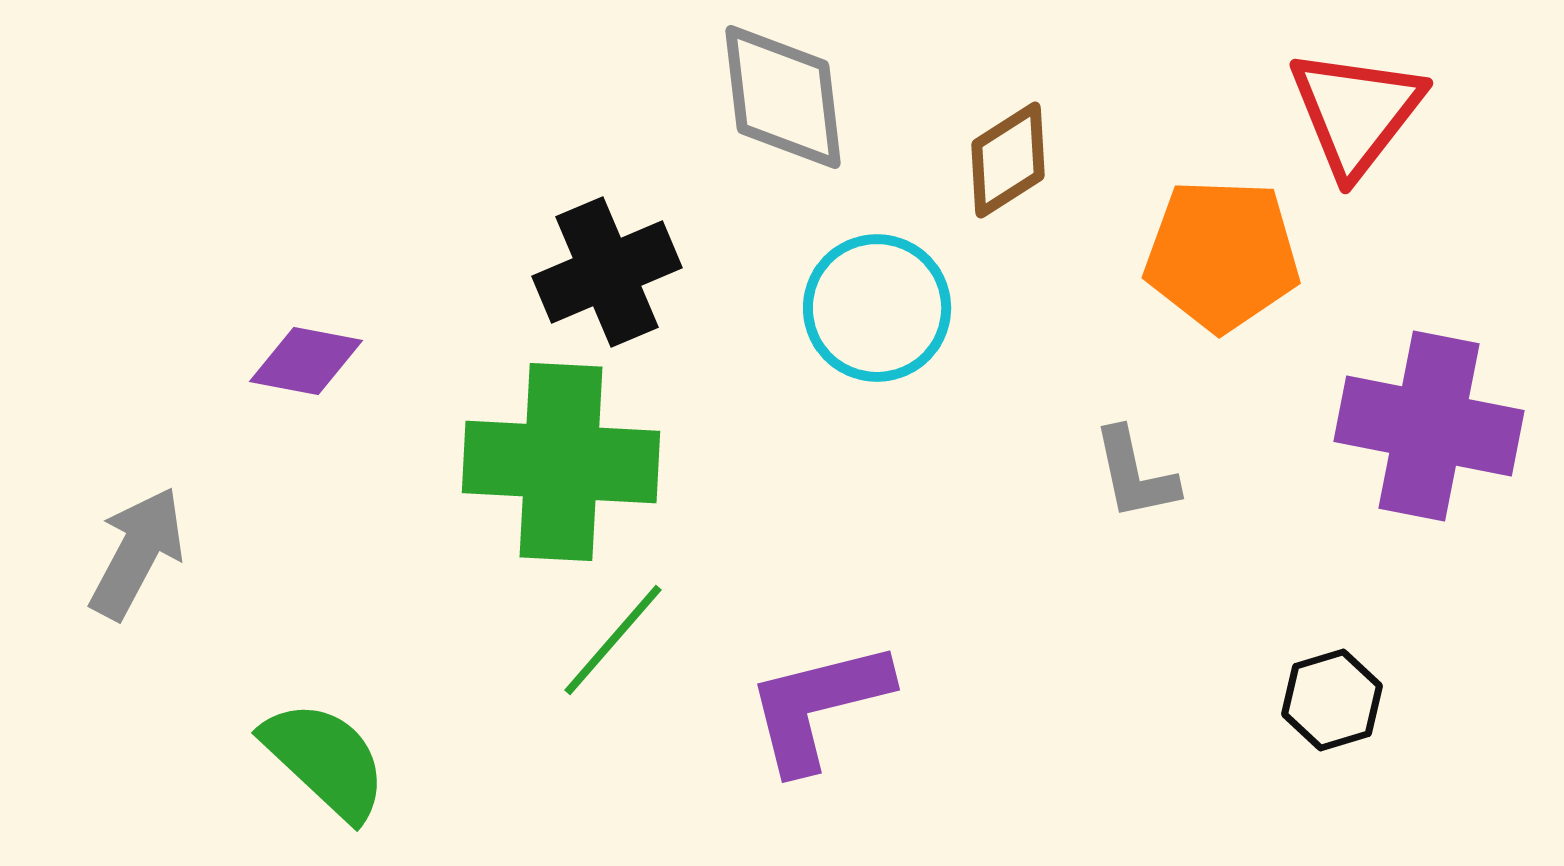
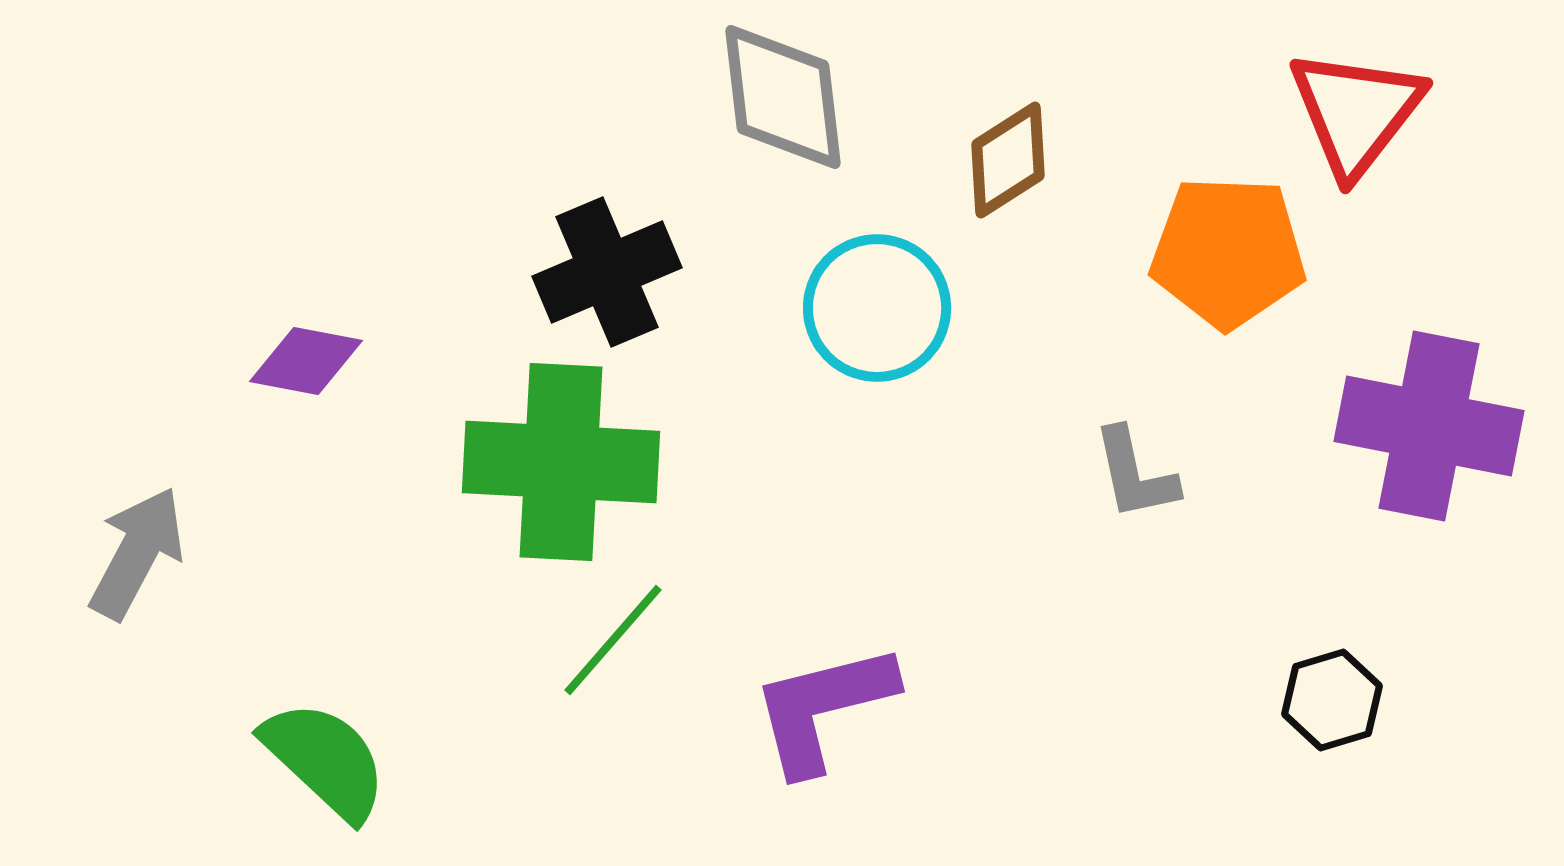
orange pentagon: moved 6 px right, 3 px up
purple L-shape: moved 5 px right, 2 px down
